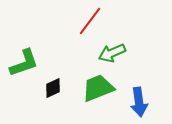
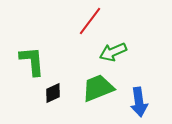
green arrow: moved 1 px right, 1 px up
green L-shape: moved 8 px right, 2 px up; rotated 76 degrees counterclockwise
black diamond: moved 5 px down
